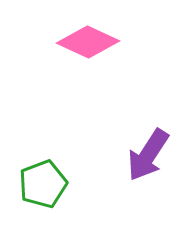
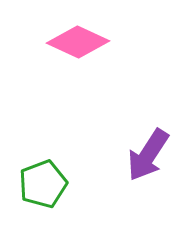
pink diamond: moved 10 px left
